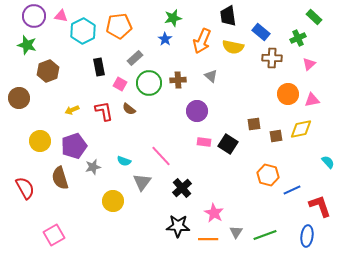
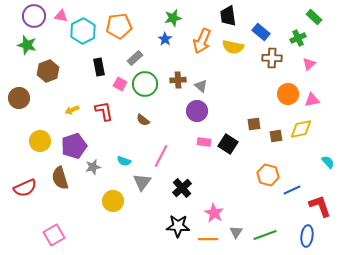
gray triangle at (211, 76): moved 10 px left, 10 px down
green circle at (149, 83): moved 4 px left, 1 px down
brown semicircle at (129, 109): moved 14 px right, 11 px down
pink line at (161, 156): rotated 70 degrees clockwise
red semicircle at (25, 188): rotated 95 degrees clockwise
